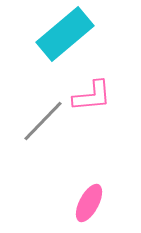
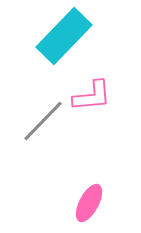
cyan rectangle: moved 1 px left, 2 px down; rotated 6 degrees counterclockwise
